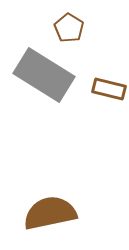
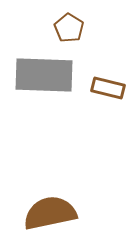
gray rectangle: rotated 30 degrees counterclockwise
brown rectangle: moved 1 px left, 1 px up
